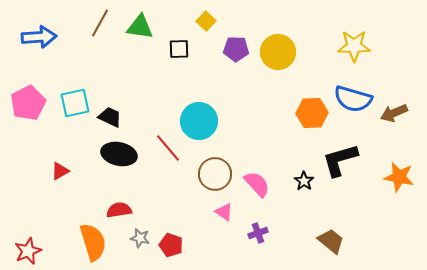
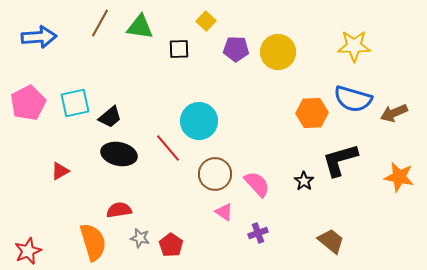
black trapezoid: rotated 115 degrees clockwise
red pentagon: rotated 15 degrees clockwise
